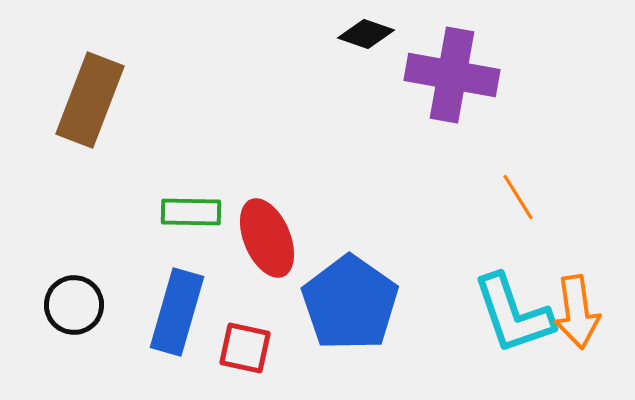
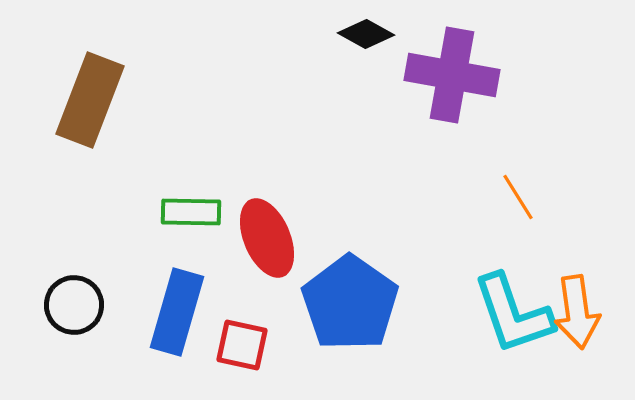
black diamond: rotated 10 degrees clockwise
red square: moved 3 px left, 3 px up
